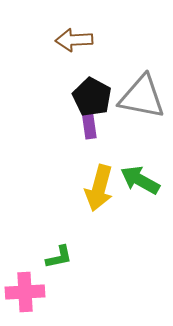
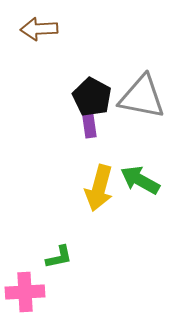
brown arrow: moved 35 px left, 11 px up
purple rectangle: moved 1 px up
